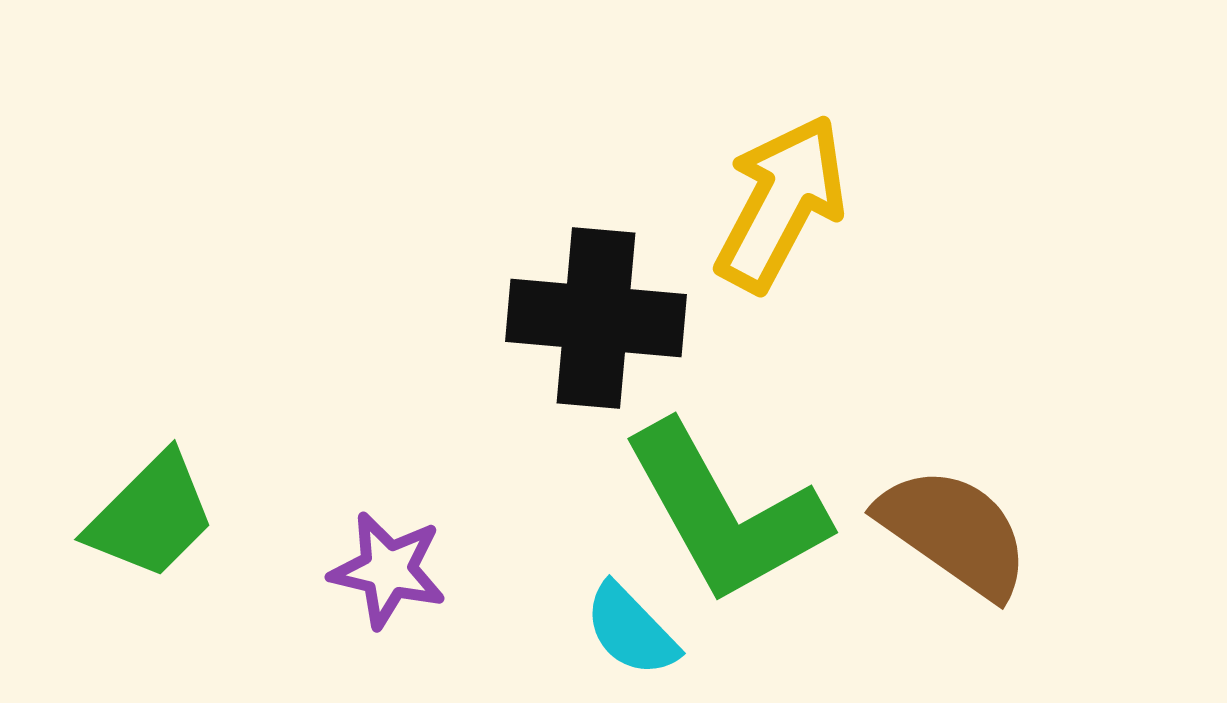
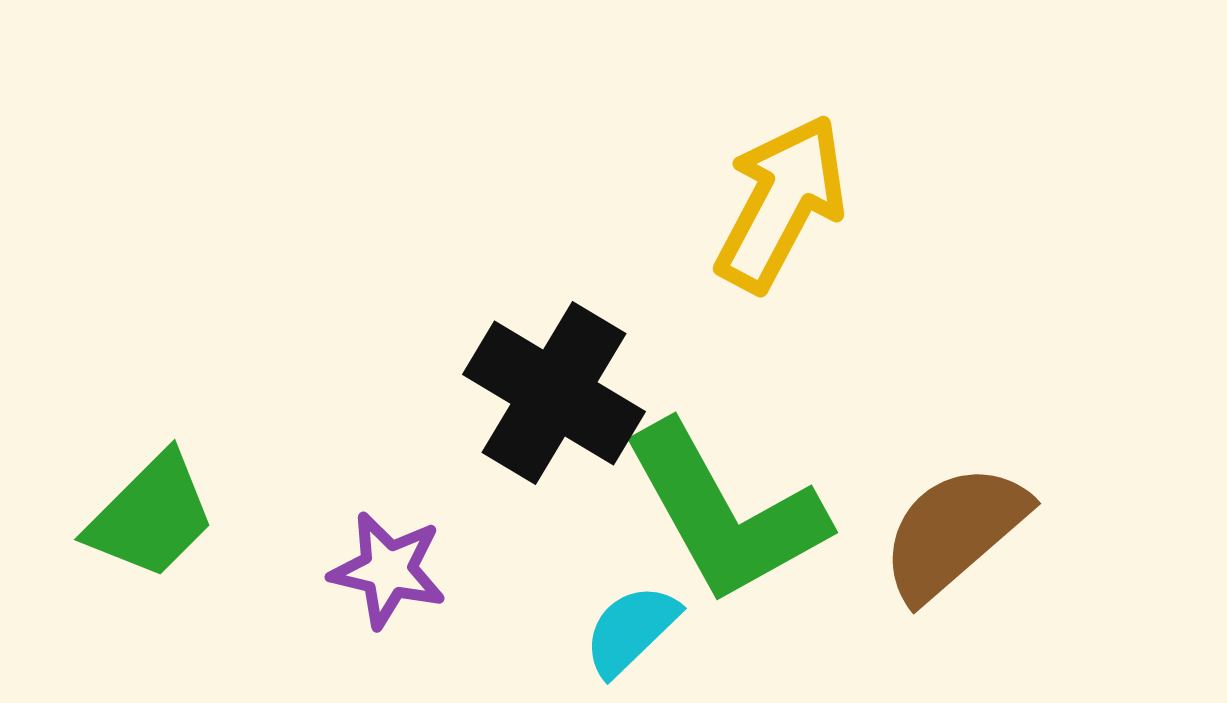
black cross: moved 42 px left, 75 px down; rotated 26 degrees clockwise
brown semicircle: rotated 76 degrees counterclockwise
cyan semicircle: rotated 90 degrees clockwise
